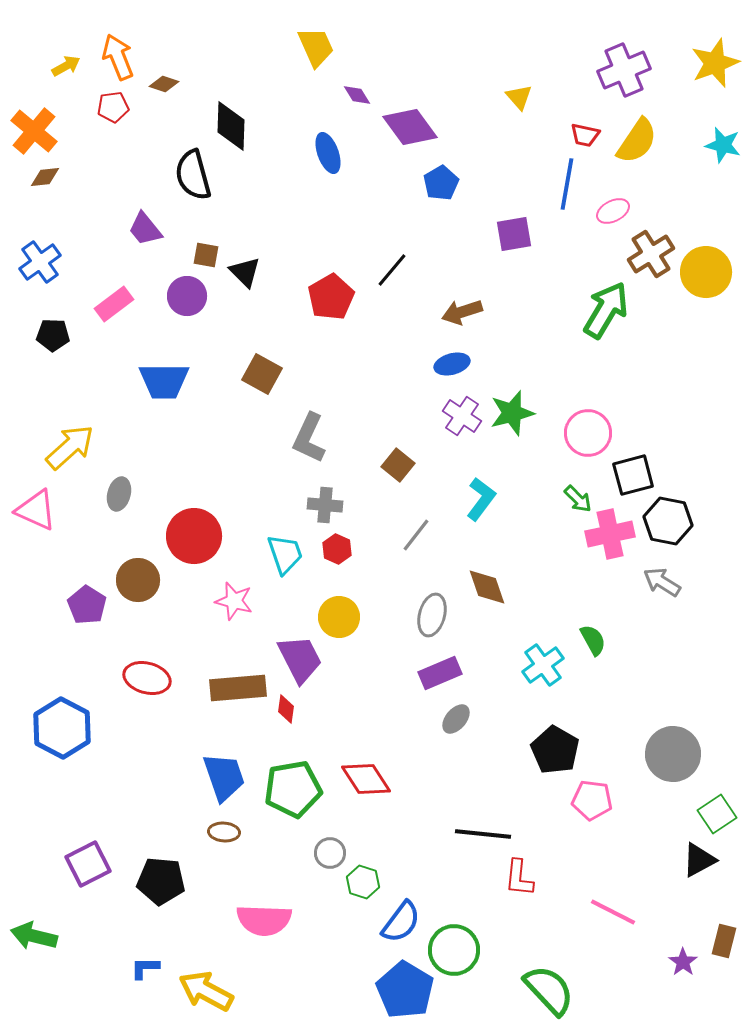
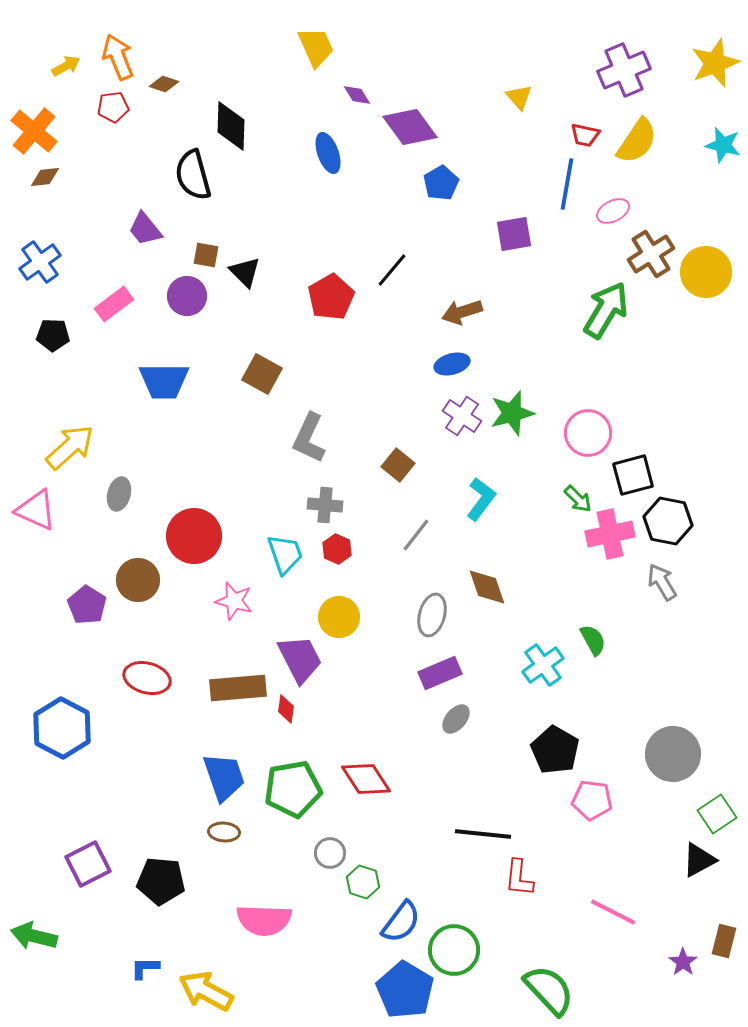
gray arrow at (662, 582): rotated 27 degrees clockwise
